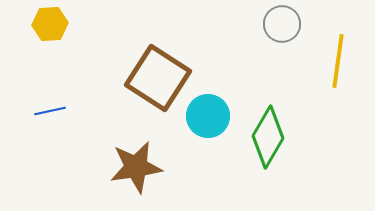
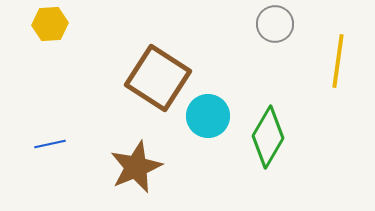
gray circle: moved 7 px left
blue line: moved 33 px down
brown star: rotated 14 degrees counterclockwise
